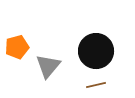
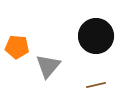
orange pentagon: rotated 20 degrees clockwise
black circle: moved 15 px up
